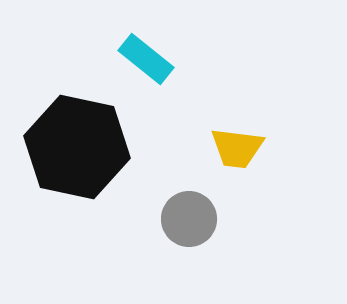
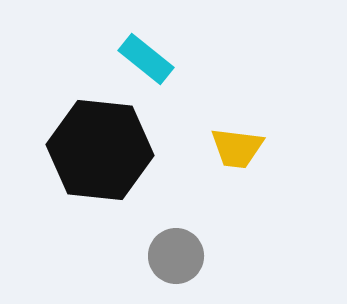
black hexagon: moved 23 px right, 3 px down; rotated 6 degrees counterclockwise
gray circle: moved 13 px left, 37 px down
